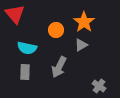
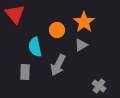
orange circle: moved 1 px right
cyan semicircle: moved 8 px right, 1 px up; rotated 66 degrees clockwise
gray arrow: moved 1 px left, 2 px up
